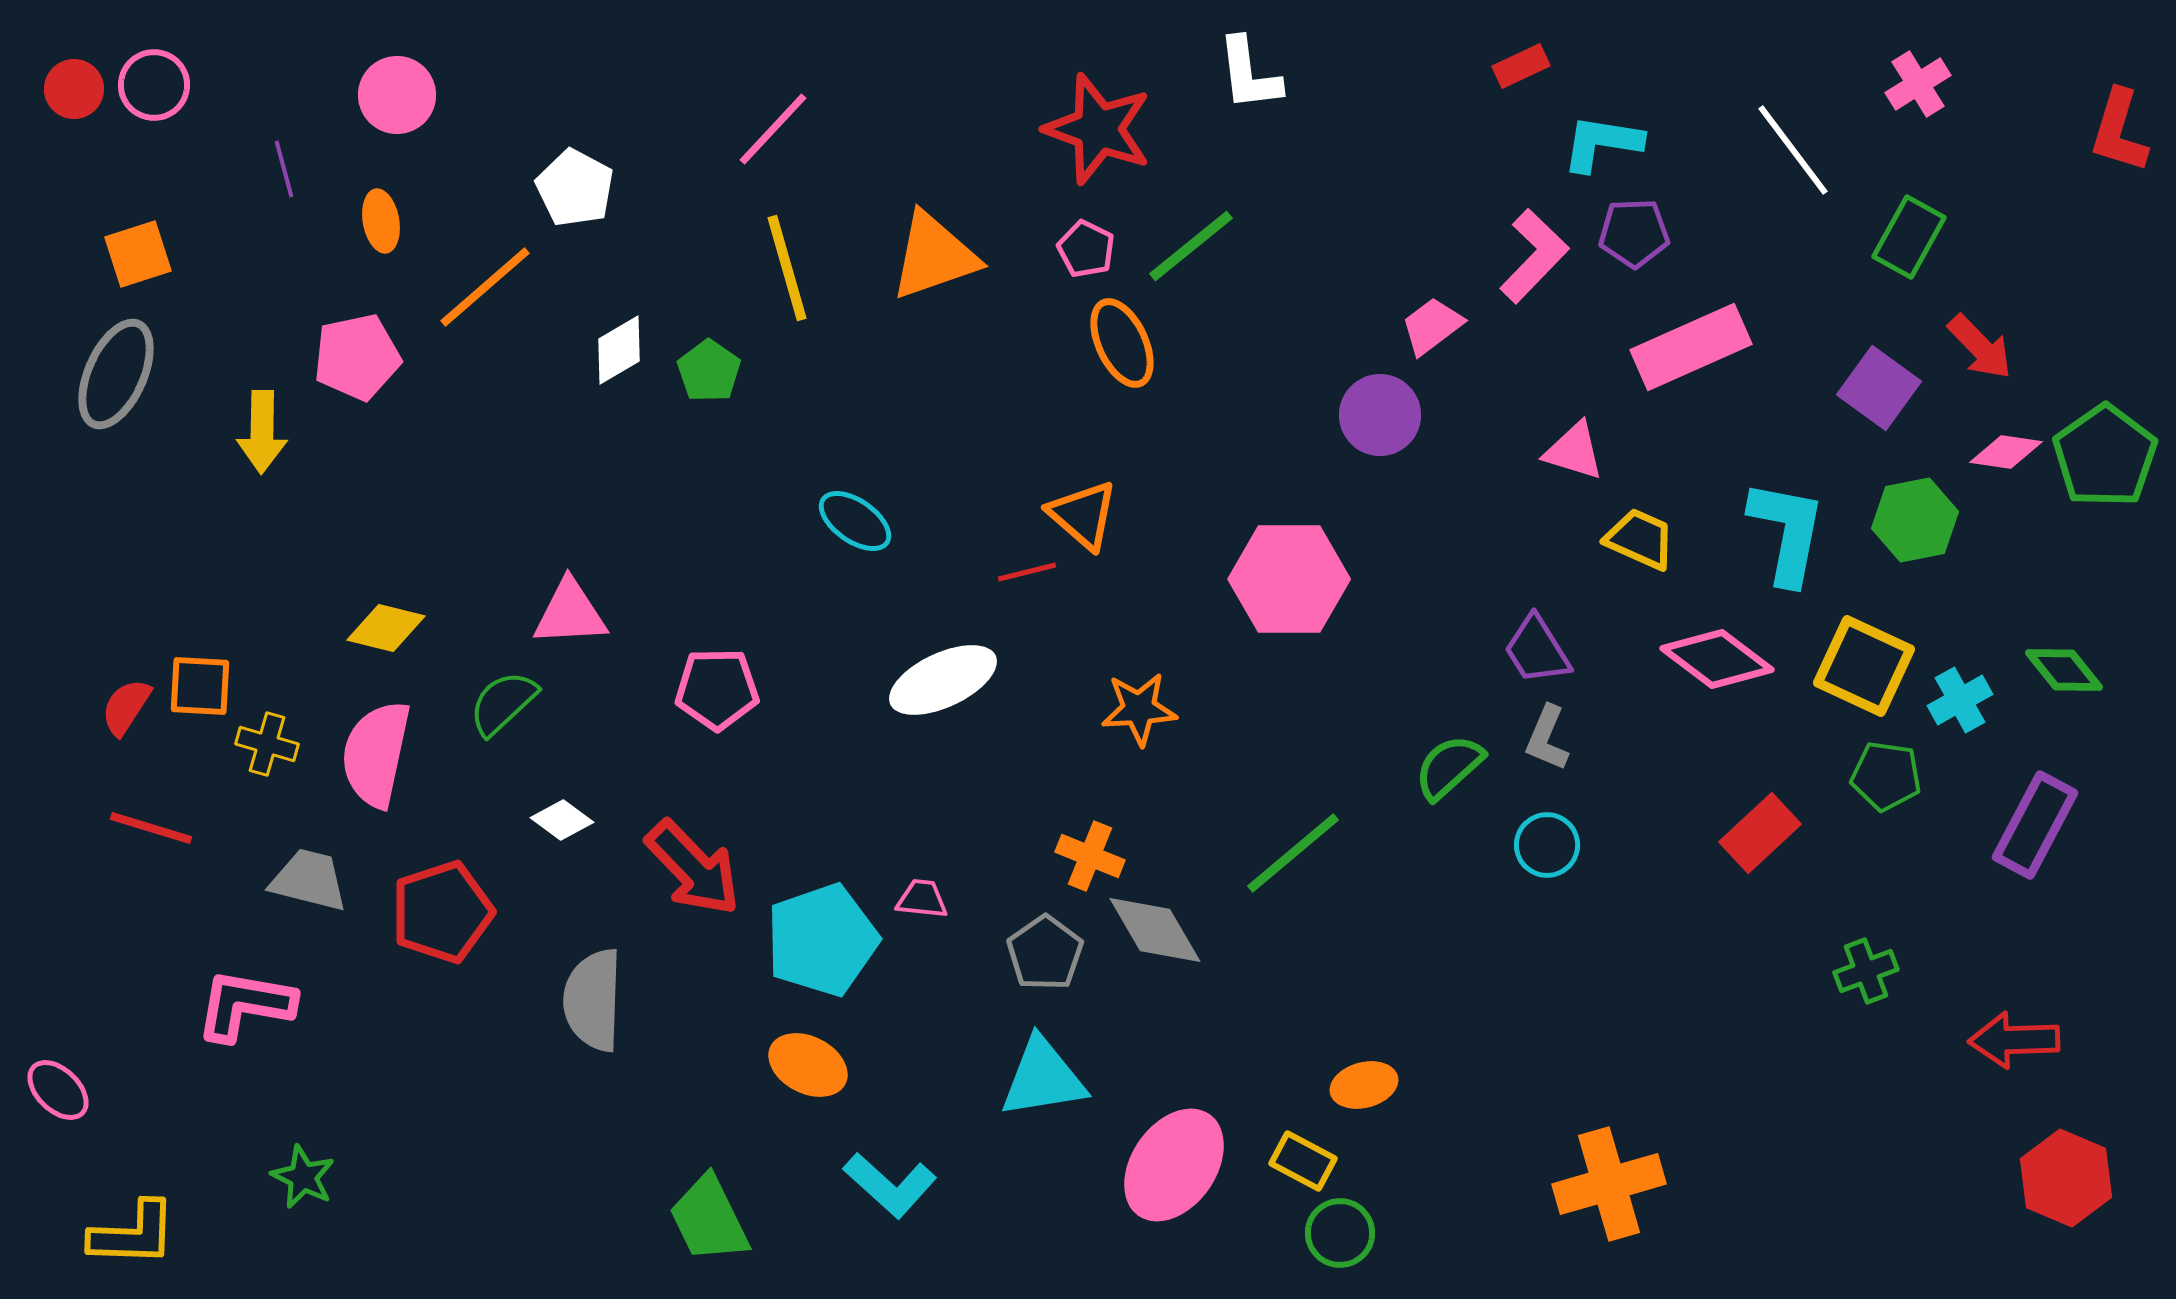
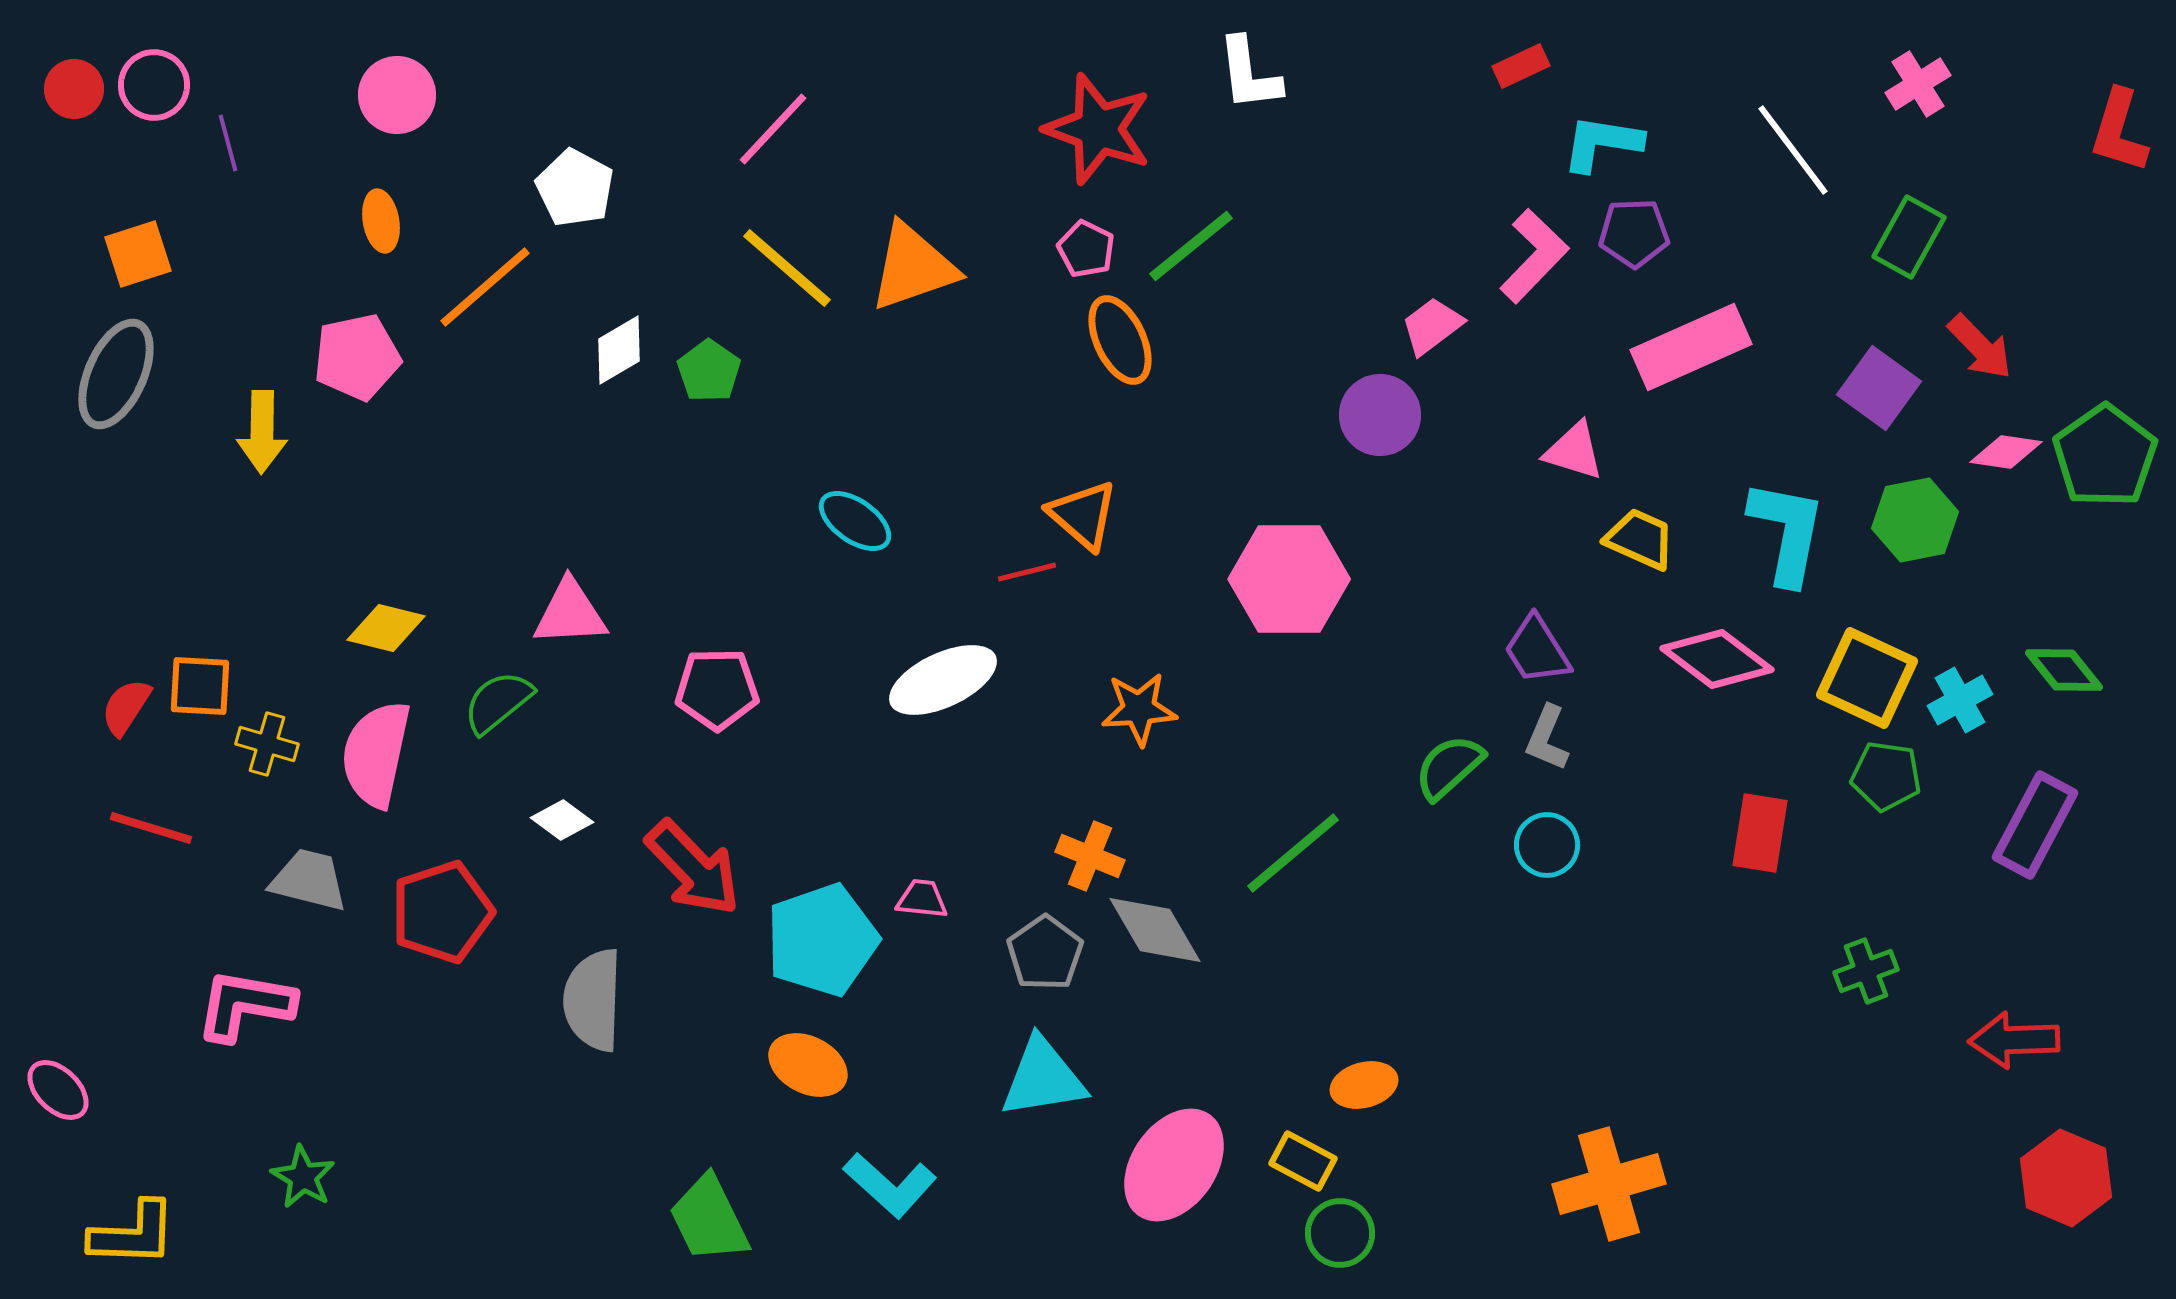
purple line at (284, 169): moved 56 px left, 26 px up
orange triangle at (934, 256): moved 21 px left, 11 px down
yellow line at (787, 268): rotated 33 degrees counterclockwise
orange ellipse at (1122, 343): moved 2 px left, 3 px up
yellow square at (1864, 666): moved 3 px right, 12 px down
green semicircle at (503, 703): moved 5 px left, 1 px up; rotated 4 degrees clockwise
red rectangle at (1760, 833): rotated 38 degrees counterclockwise
green star at (303, 1177): rotated 4 degrees clockwise
